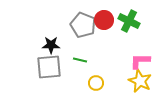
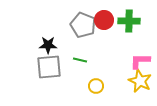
green cross: rotated 25 degrees counterclockwise
black star: moved 3 px left
yellow circle: moved 3 px down
